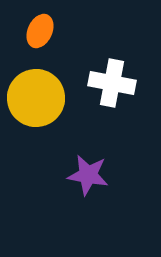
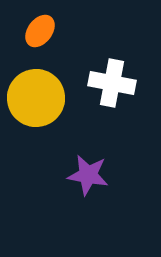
orange ellipse: rotated 12 degrees clockwise
